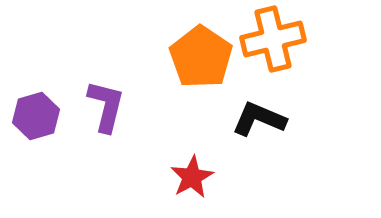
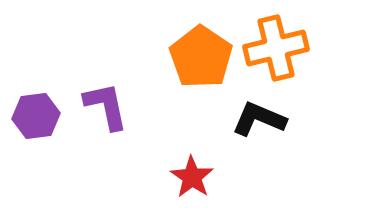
orange cross: moved 3 px right, 9 px down
purple L-shape: rotated 26 degrees counterclockwise
purple hexagon: rotated 9 degrees clockwise
red star: rotated 9 degrees counterclockwise
